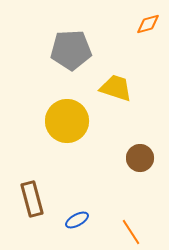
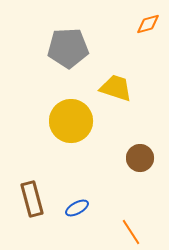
gray pentagon: moved 3 px left, 2 px up
yellow circle: moved 4 px right
blue ellipse: moved 12 px up
